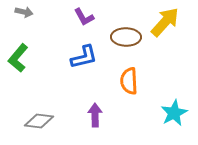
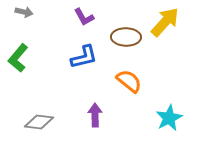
orange semicircle: rotated 132 degrees clockwise
cyan star: moved 5 px left, 5 px down
gray diamond: moved 1 px down
